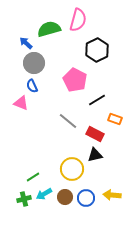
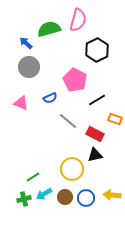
gray circle: moved 5 px left, 4 px down
blue semicircle: moved 18 px right, 12 px down; rotated 88 degrees counterclockwise
